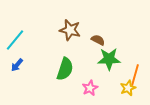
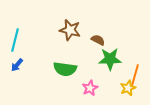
cyan line: rotated 25 degrees counterclockwise
green star: moved 1 px right
green semicircle: rotated 80 degrees clockwise
